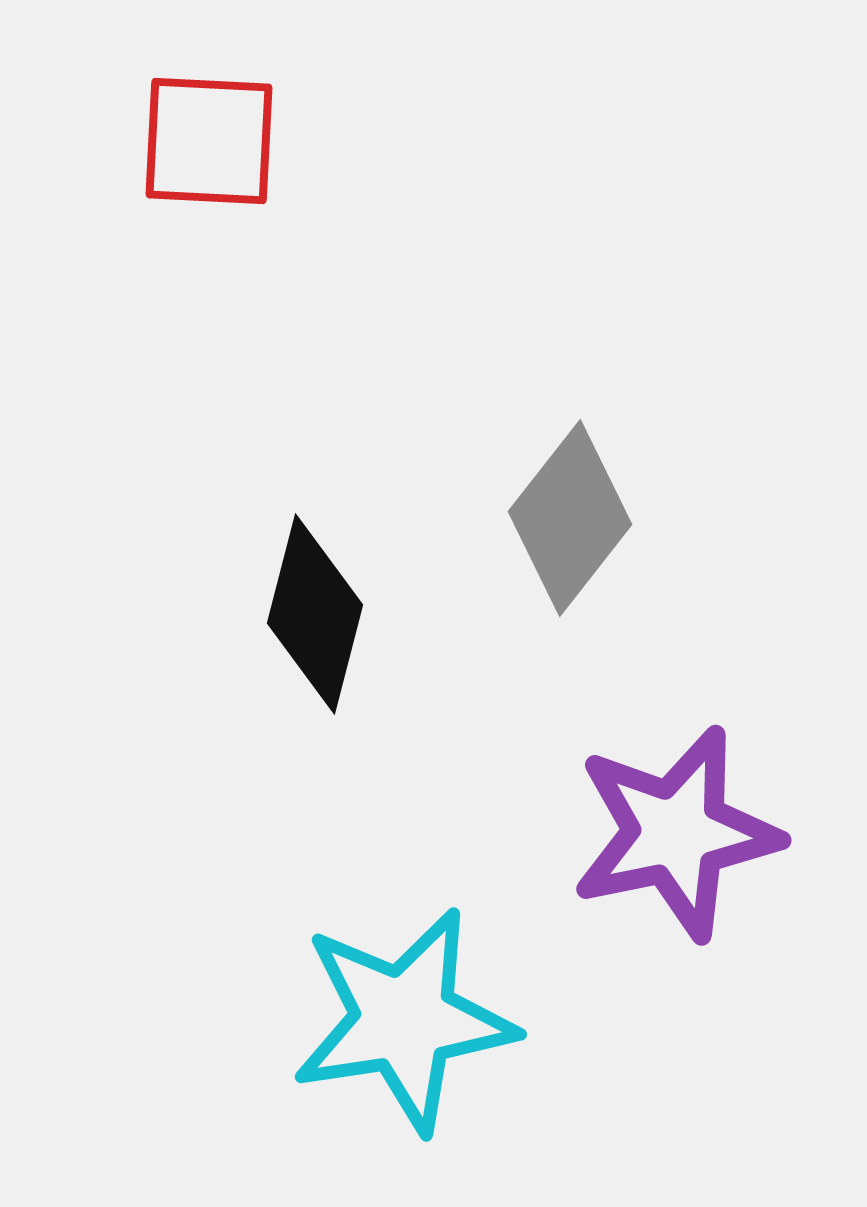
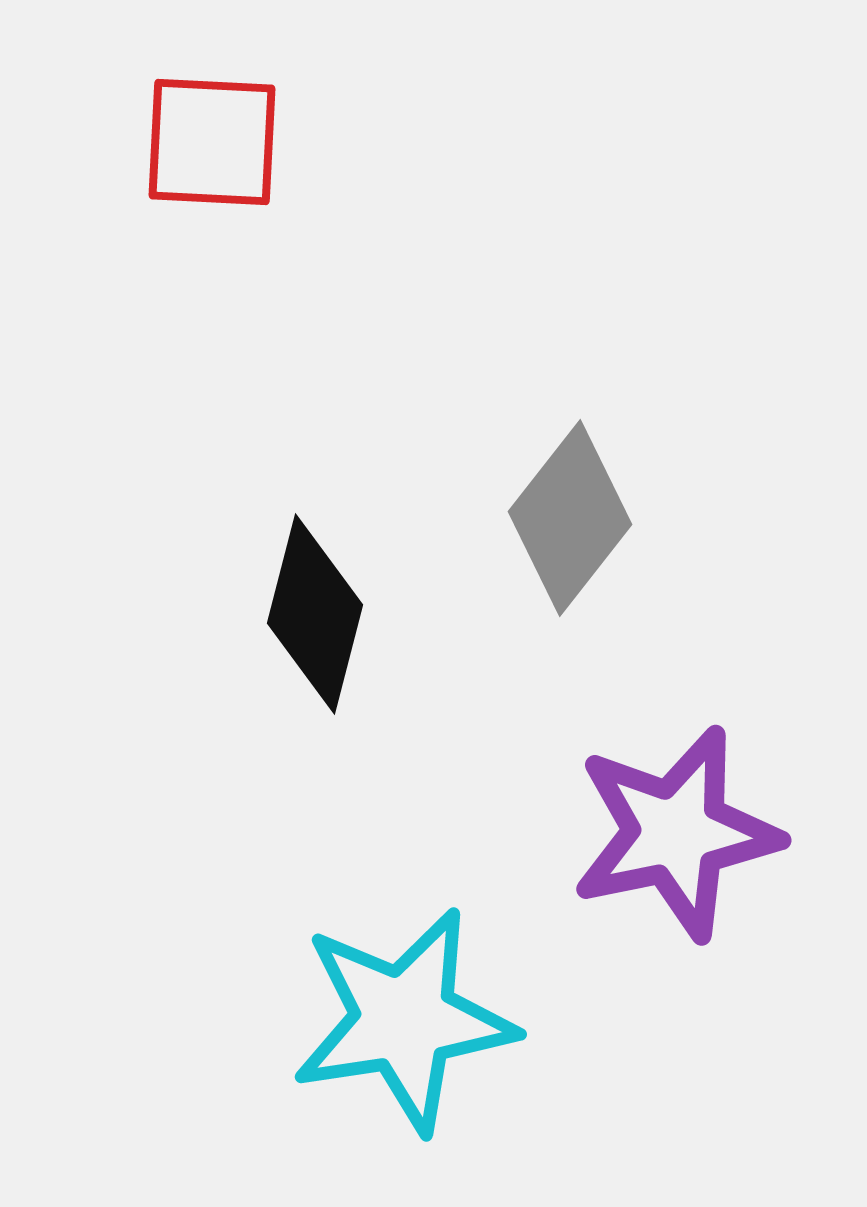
red square: moved 3 px right, 1 px down
